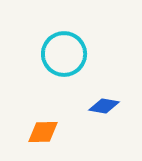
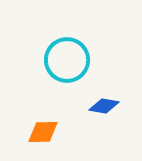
cyan circle: moved 3 px right, 6 px down
